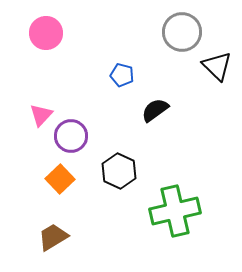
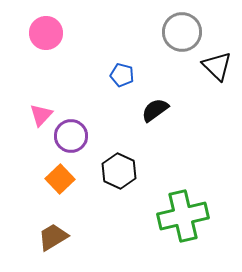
green cross: moved 8 px right, 5 px down
